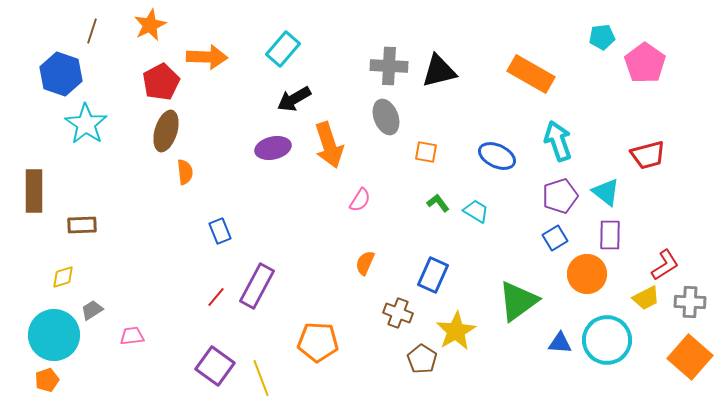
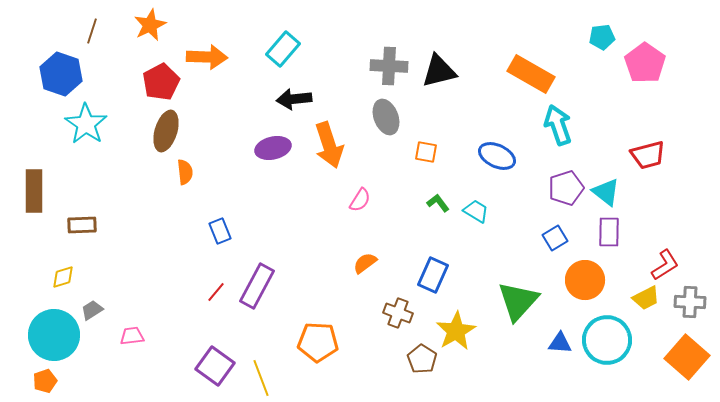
black arrow at (294, 99): rotated 24 degrees clockwise
cyan arrow at (558, 141): moved 16 px up
purple pentagon at (560, 196): moved 6 px right, 8 px up
purple rectangle at (610, 235): moved 1 px left, 3 px up
orange semicircle at (365, 263): rotated 30 degrees clockwise
orange circle at (587, 274): moved 2 px left, 6 px down
red line at (216, 297): moved 5 px up
green triangle at (518, 301): rotated 12 degrees counterclockwise
orange square at (690, 357): moved 3 px left
orange pentagon at (47, 380): moved 2 px left, 1 px down
